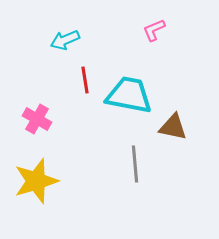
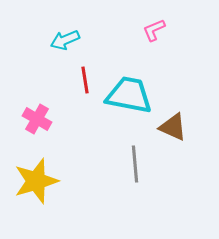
brown triangle: rotated 12 degrees clockwise
